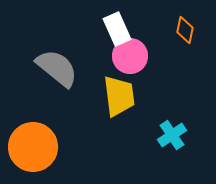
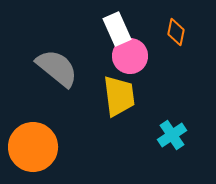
orange diamond: moved 9 px left, 2 px down
